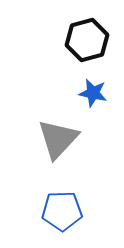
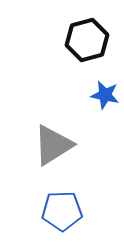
blue star: moved 12 px right, 2 px down
gray triangle: moved 5 px left, 6 px down; rotated 15 degrees clockwise
